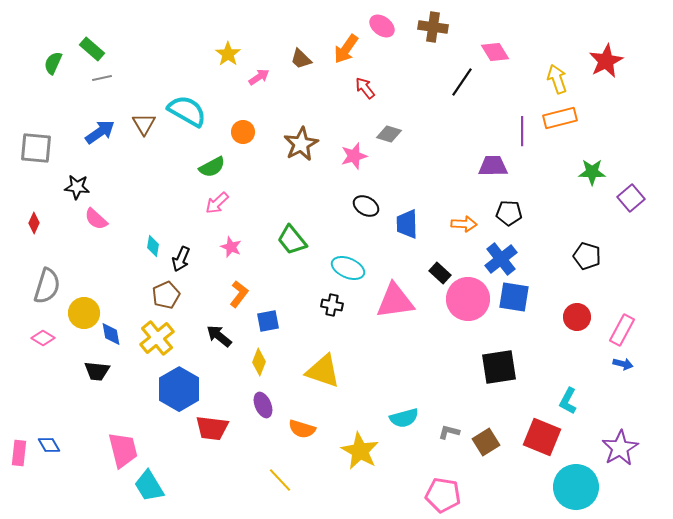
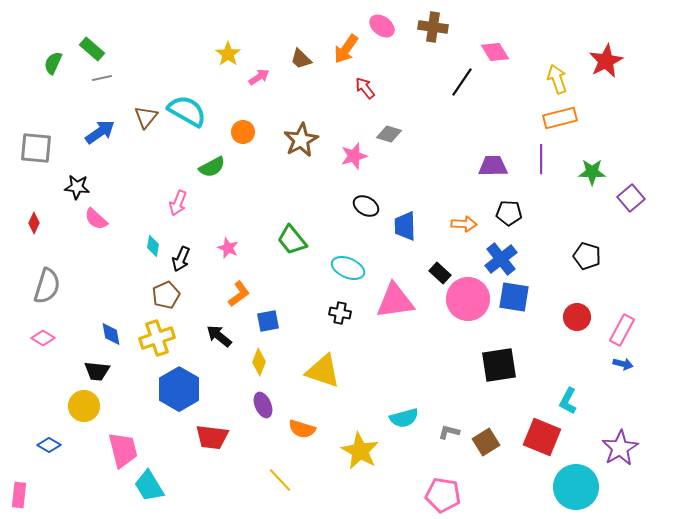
brown triangle at (144, 124): moved 2 px right, 7 px up; rotated 10 degrees clockwise
purple line at (522, 131): moved 19 px right, 28 px down
brown star at (301, 144): moved 4 px up
pink arrow at (217, 203): moved 39 px left; rotated 25 degrees counterclockwise
blue trapezoid at (407, 224): moved 2 px left, 2 px down
pink star at (231, 247): moved 3 px left, 1 px down
orange L-shape at (239, 294): rotated 16 degrees clockwise
black cross at (332, 305): moved 8 px right, 8 px down
yellow circle at (84, 313): moved 93 px down
yellow cross at (157, 338): rotated 20 degrees clockwise
black square at (499, 367): moved 2 px up
red trapezoid at (212, 428): moved 9 px down
blue diamond at (49, 445): rotated 30 degrees counterclockwise
pink rectangle at (19, 453): moved 42 px down
